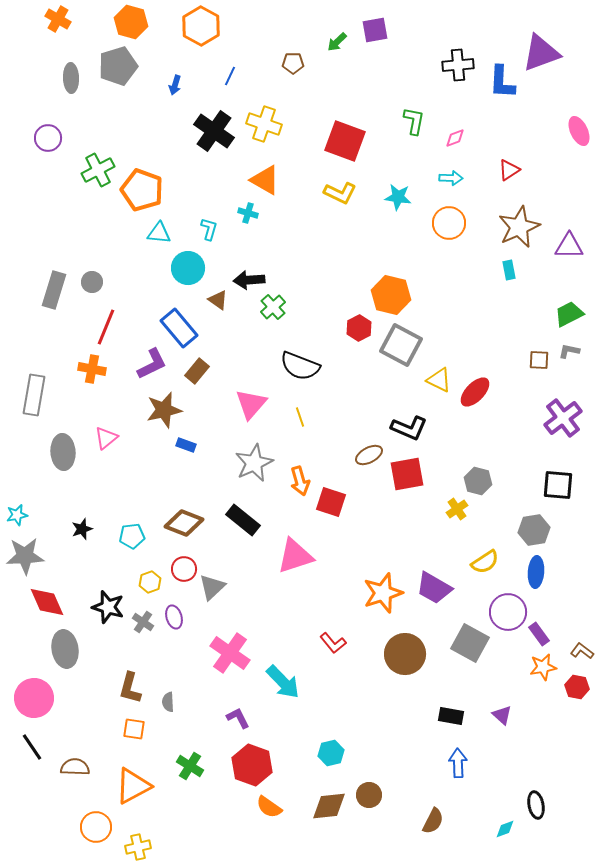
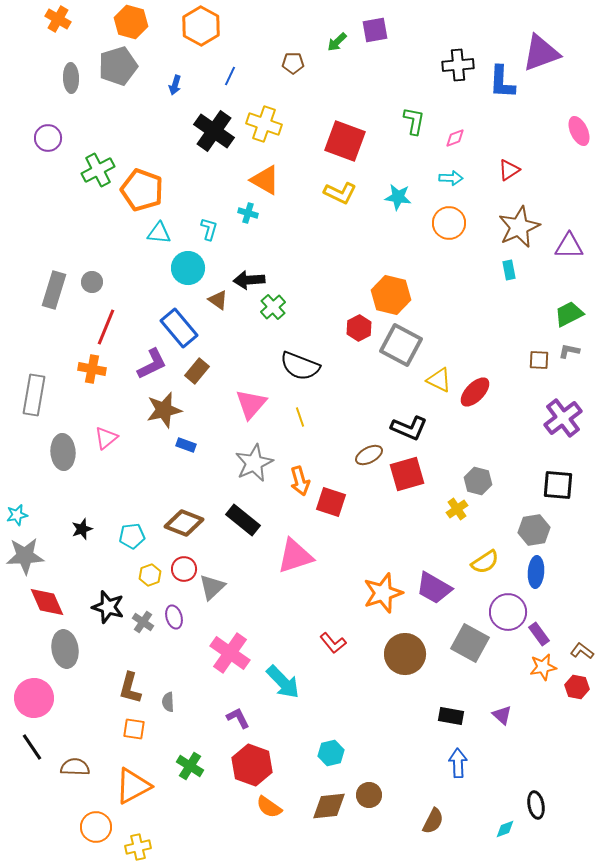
red square at (407, 474): rotated 6 degrees counterclockwise
yellow hexagon at (150, 582): moved 7 px up
